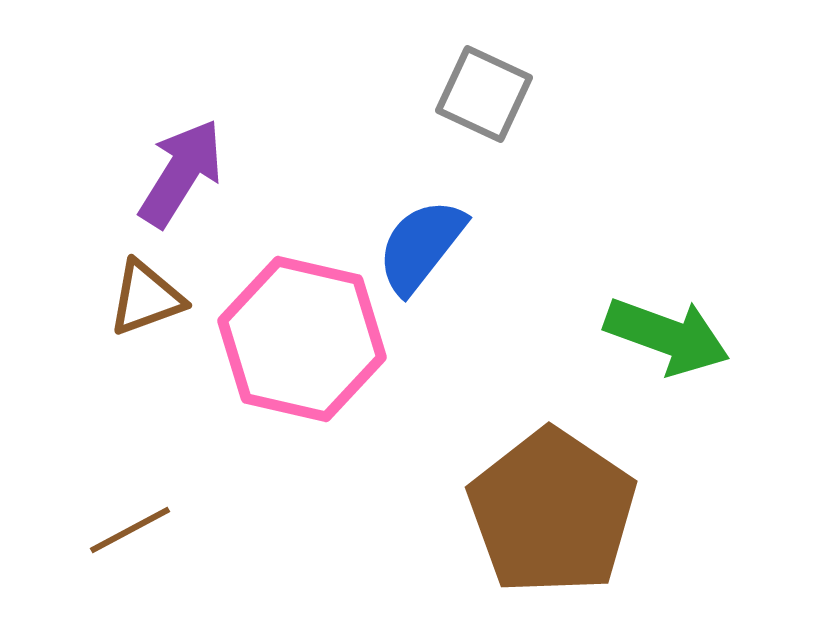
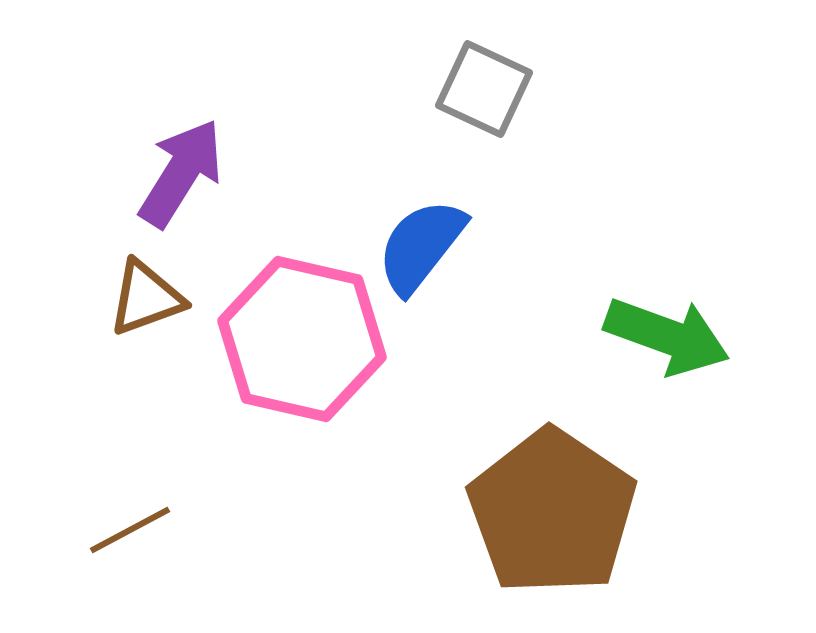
gray square: moved 5 px up
